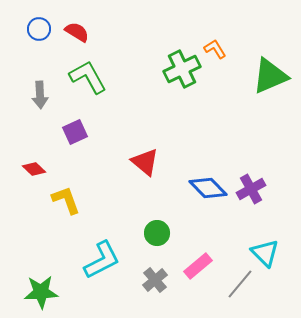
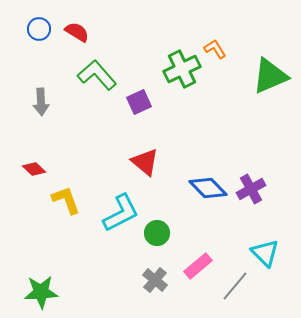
green L-shape: moved 9 px right, 2 px up; rotated 12 degrees counterclockwise
gray arrow: moved 1 px right, 7 px down
purple square: moved 64 px right, 30 px up
cyan L-shape: moved 19 px right, 47 px up
gray cross: rotated 10 degrees counterclockwise
gray line: moved 5 px left, 2 px down
